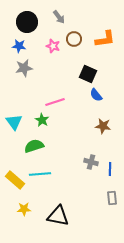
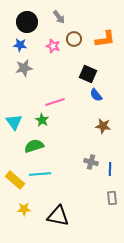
blue star: moved 1 px right, 1 px up
